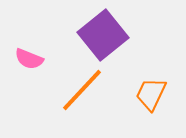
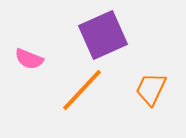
purple square: rotated 15 degrees clockwise
orange trapezoid: moved 5 px up
